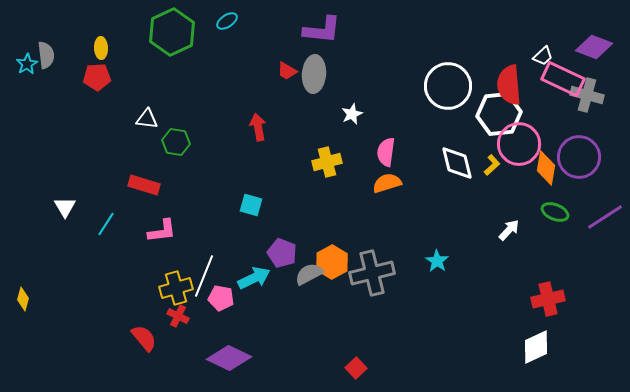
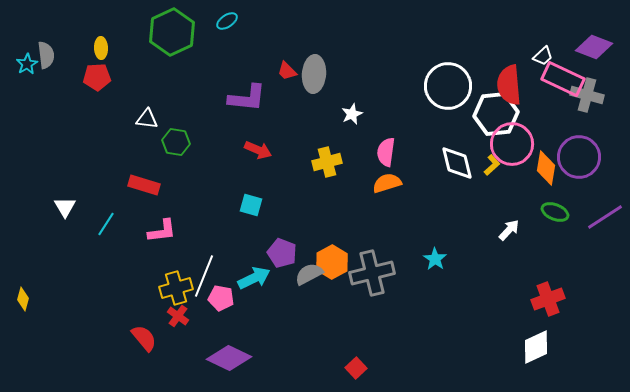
purple L-shape at (322, 30): moved 75 px left, 68 px down
red trapezoid at (287, 71): rotated 15 degrees clockwise
white hexagon at (499, 114): moved 3 px left
red arrow at (258, 127): moved 23 px down; rotated 124 degrees clockwise
pink circle at (519, 144): moved 7 px left
cyan star at (437, 261): moved 2 px left, 2 px up
red cross at (548, 299): rotated 8 degrees counterclockwise
red cross at (178, 316): rotated 10 degrees clockwise
